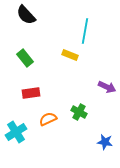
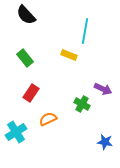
yellow rectangle: moved 1 px left
purple arrow: moved 4 px left, 2 px down
red rectangle: rotated 48 degrees counterclockwise
green cross: moved 3 px right, 8 px up
